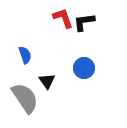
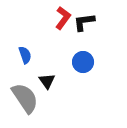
red L-shape: rotated 55 degrees clockwise
blue circle: moved 1 px left, 6 px up
